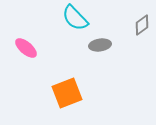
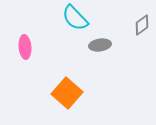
pink ellipse: moved 1 px left, 1 px up; rotated 45 degrees clockwise
orange square: rotated 28 degrees counterclockwise
